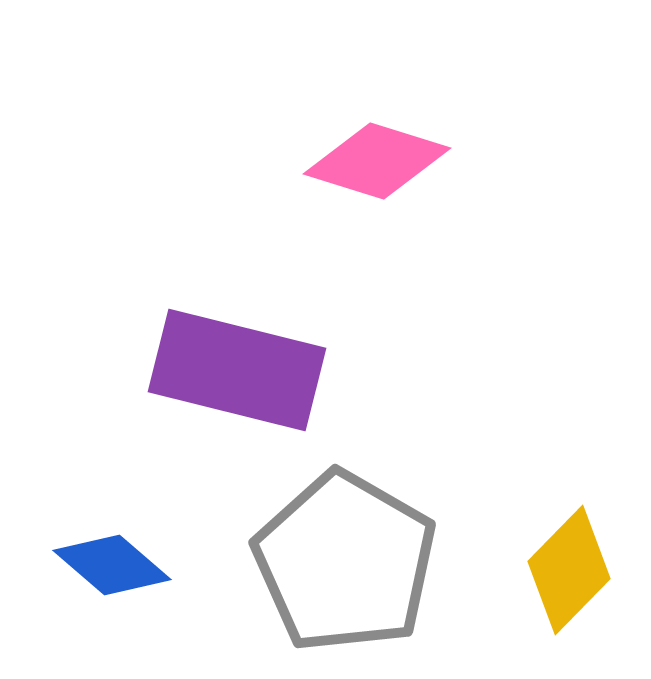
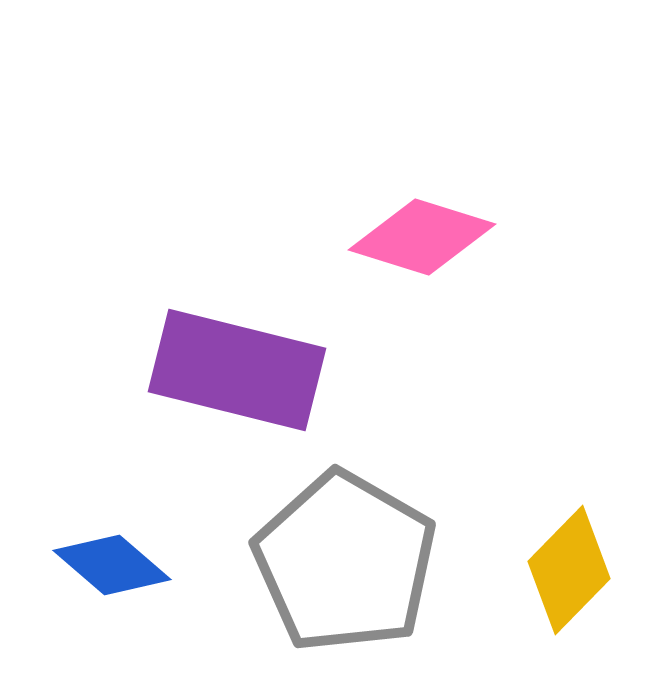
pink diamond: moved 45 px right, 76 px down
